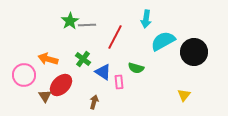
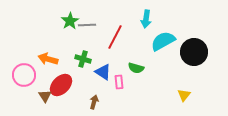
green cross: rotated 21 degrees counterclockwise
